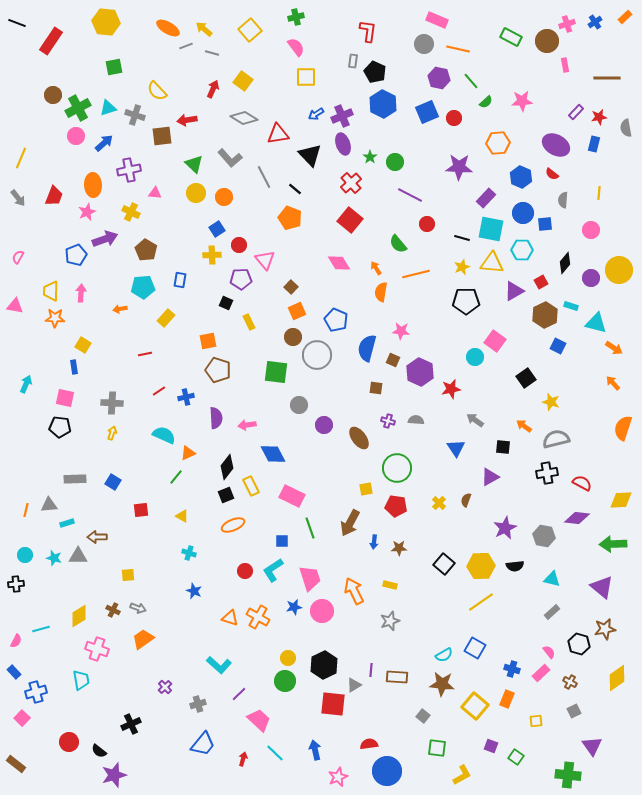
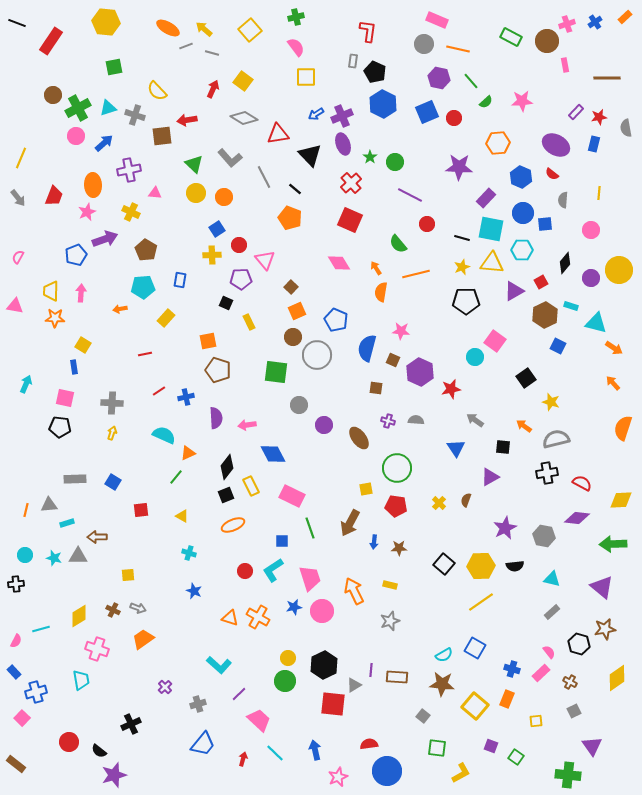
red square at (350, 220): rotated 15 degrees counterclockwise
yellow L-shape at (462, 775): moved 1 px left, 2 px up
